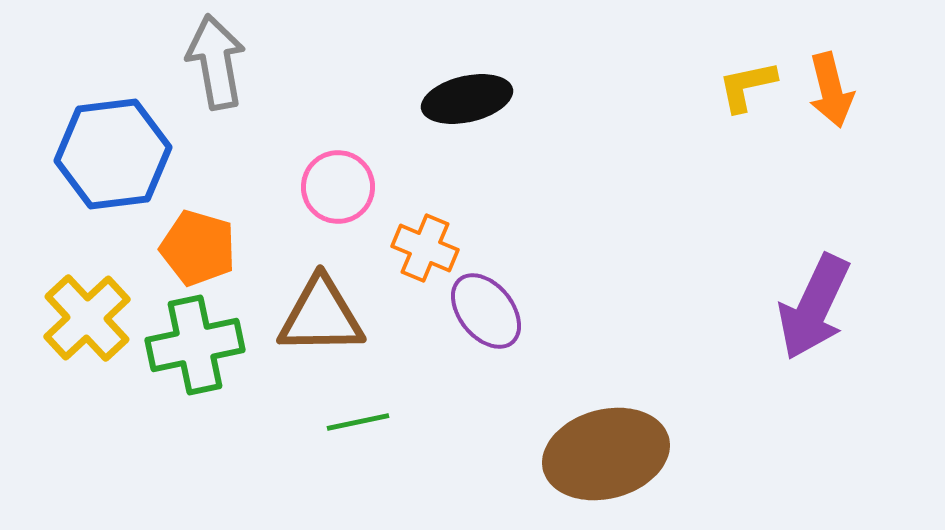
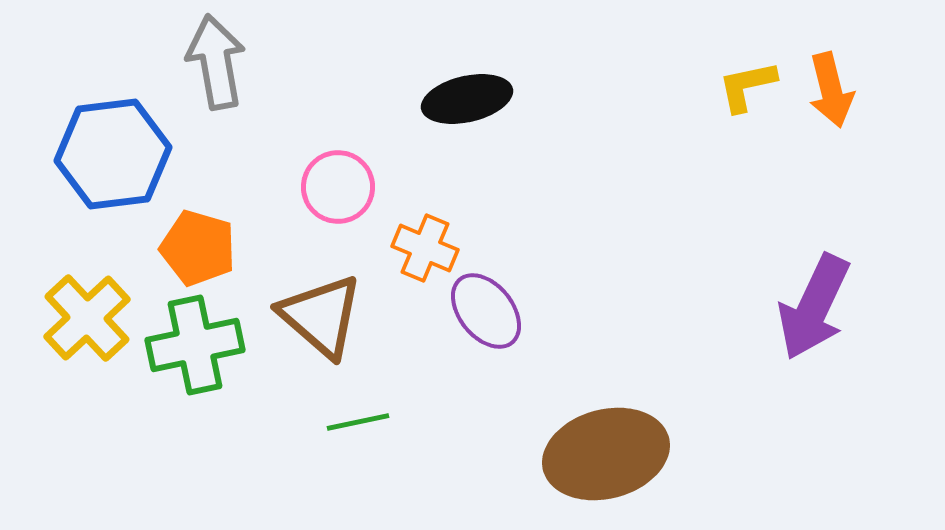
brown triangle: rotated 42 degrees clockwise
